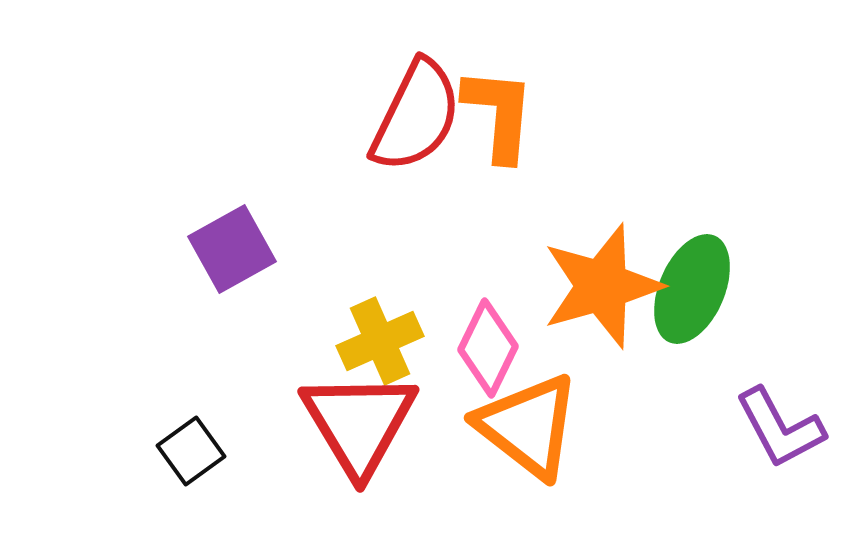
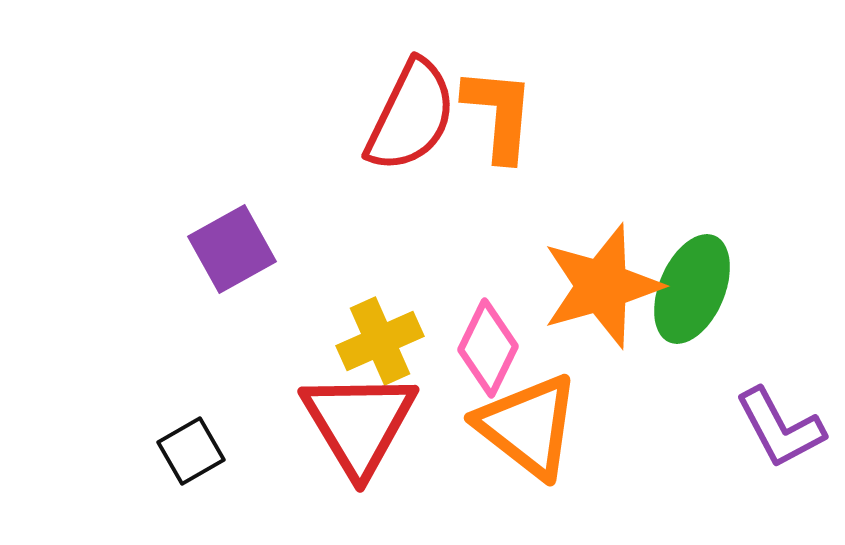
red semicircle: moved 5 px left
black square: rotated 6 degrees clockwise
